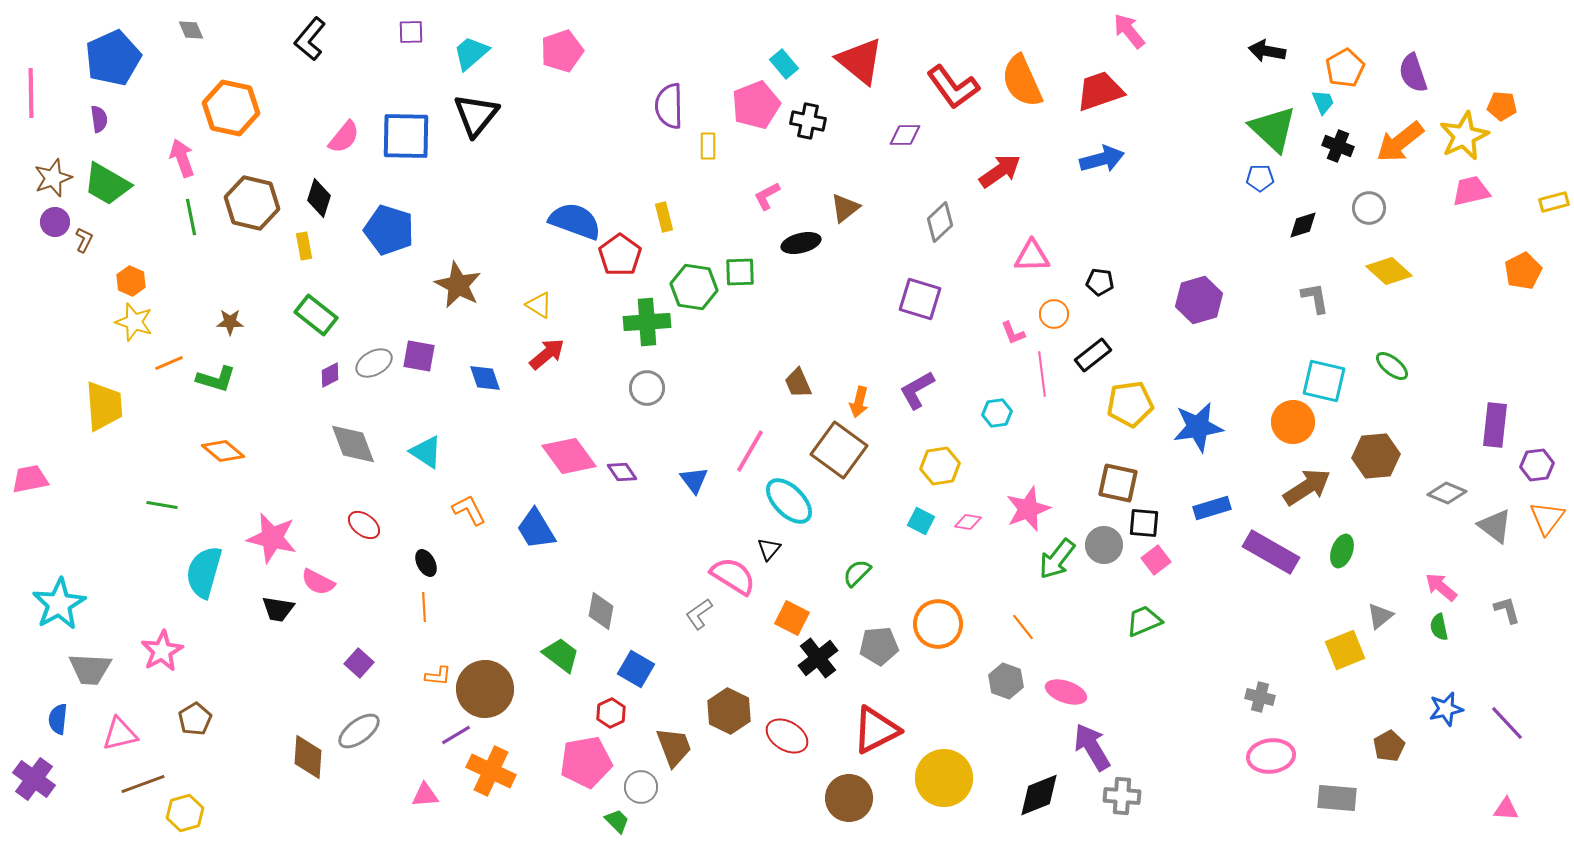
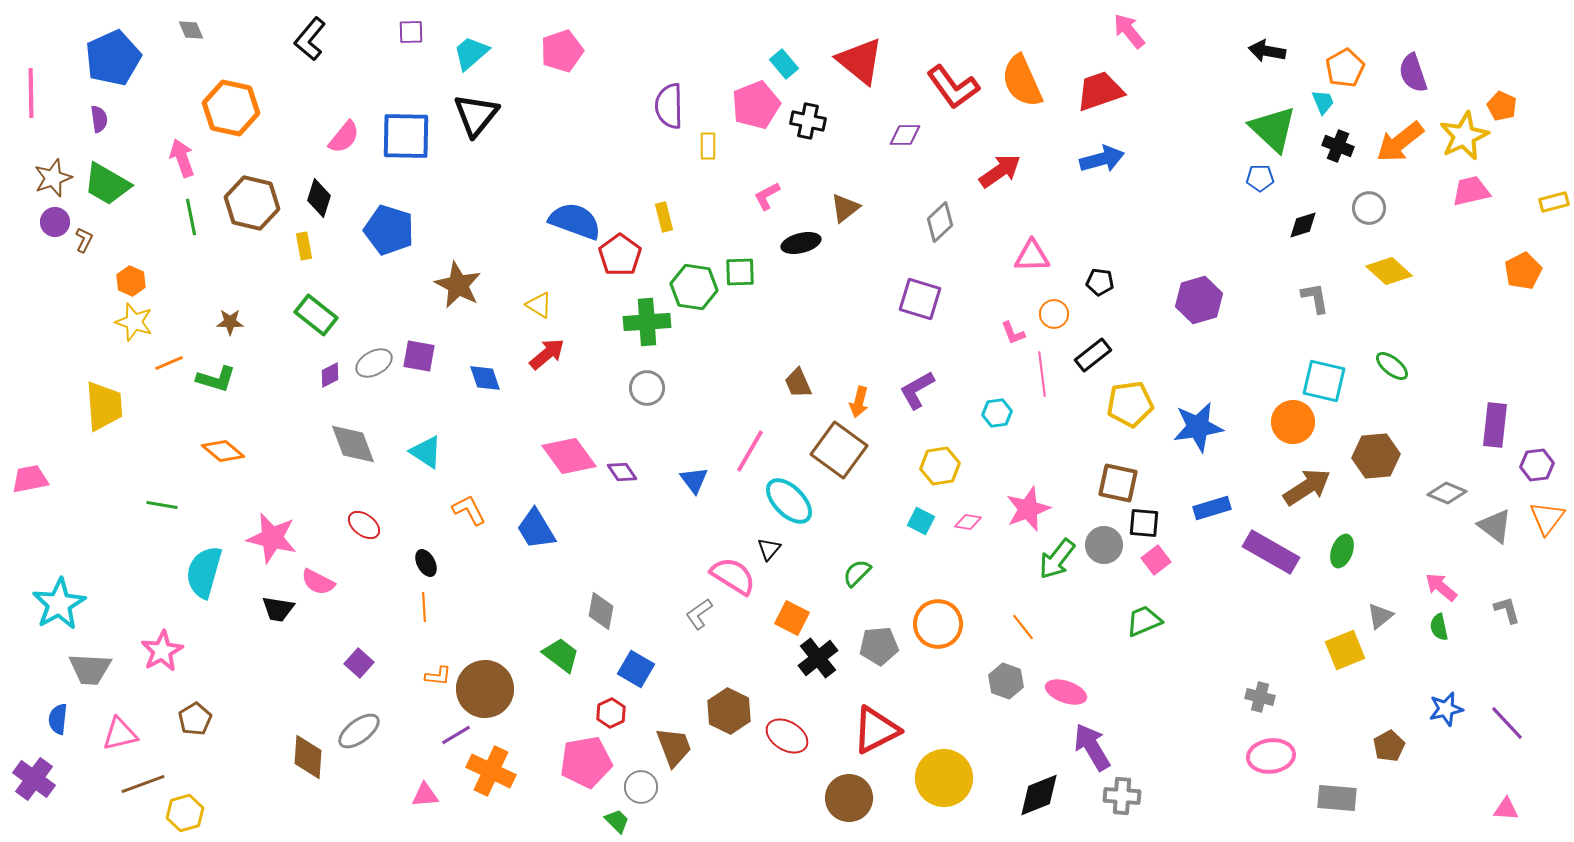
orange pentagon at (1502, 106): rotated 20 degrees clockwise
